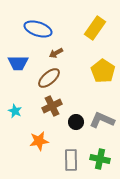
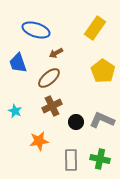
blue ellipse: moved 2 px left, 1 px down
blue trapezoid: rotated 70 degrees clockwise
